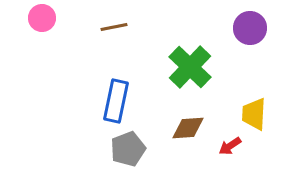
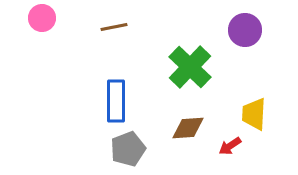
purple circle: moved 5 px left, 2 px down
blue rectangle: rotated 12 degrees counterclockwise
